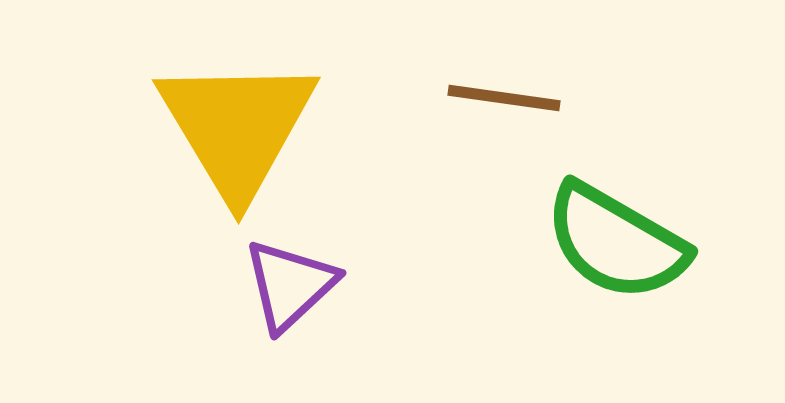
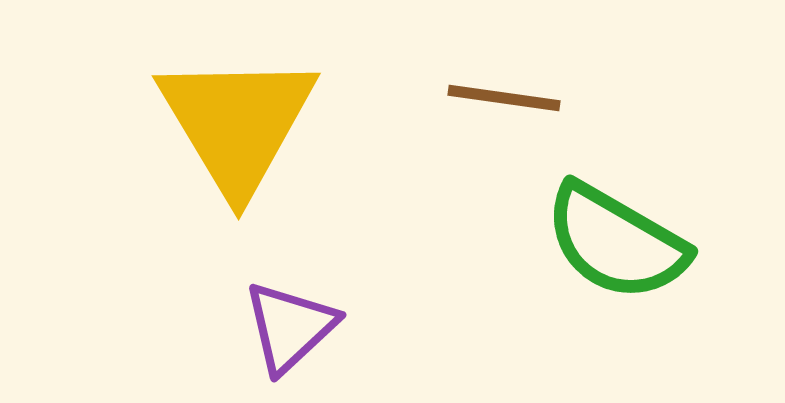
yellow triangle: moved 4 px up
purple triangle: moved 42 px down
